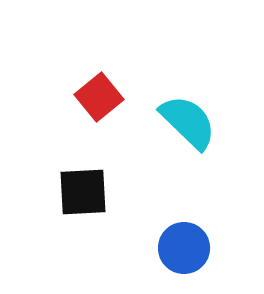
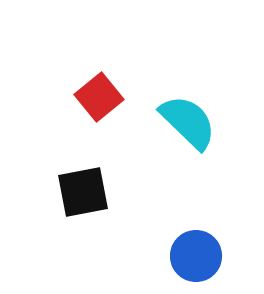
black square: rotated 8 degrees counterclockwise
blue circle: moved 12 px right, 8 px down
